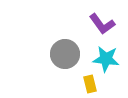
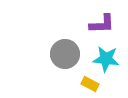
purple L-shape: rotated 56 degrees counterclockwise
yellow rectangle: rotated 48 degrees counterclockwise
